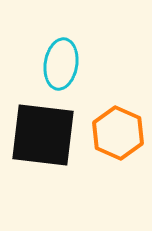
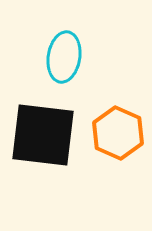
cyan ellipse: moved 3 px right, 7 px up
